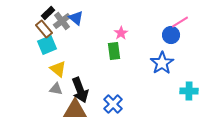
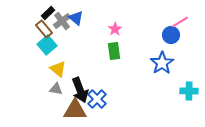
pink star: moved 6 px left, 4 px up
cyan square: rotated 18 degrees counterclockwise
blue cross: moved 16 px left, 5 px up
